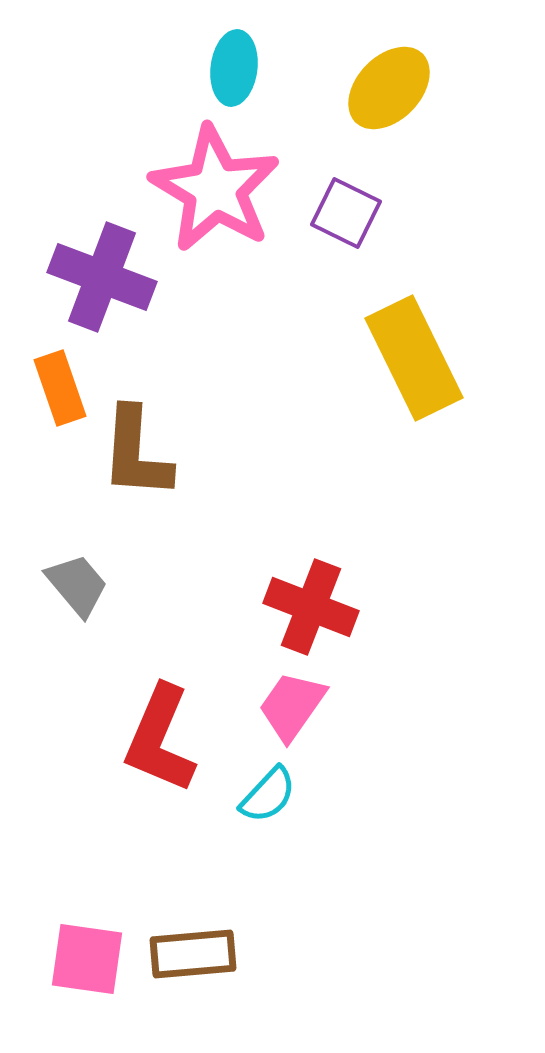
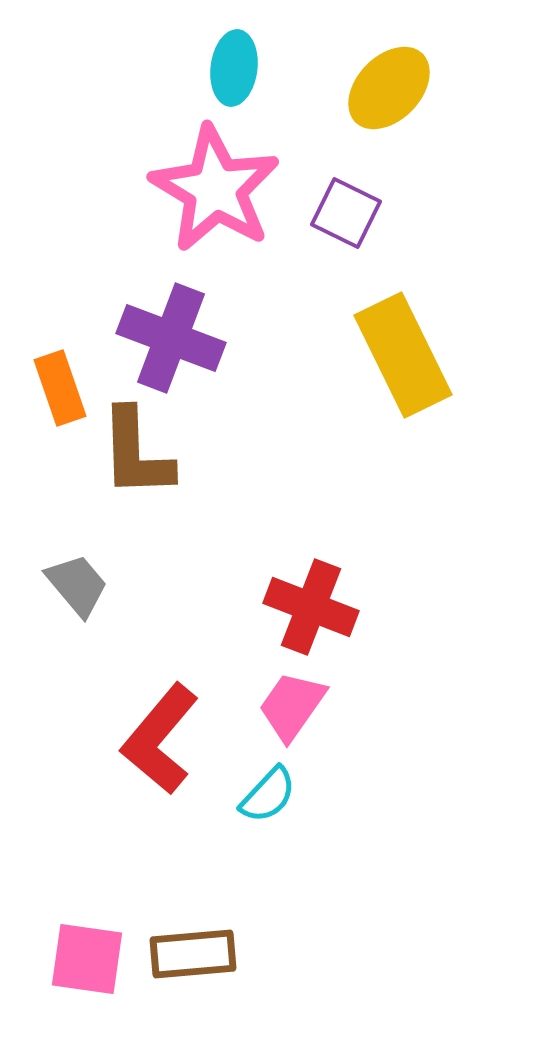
purple cross: moved 69 px right, 61 px down
yellow rectangle: moved 11 px left, 3 px up
brown L-shape: rotated 6 degrees counterclockwise
red L-shape: rotated 17 degrees clockwise
